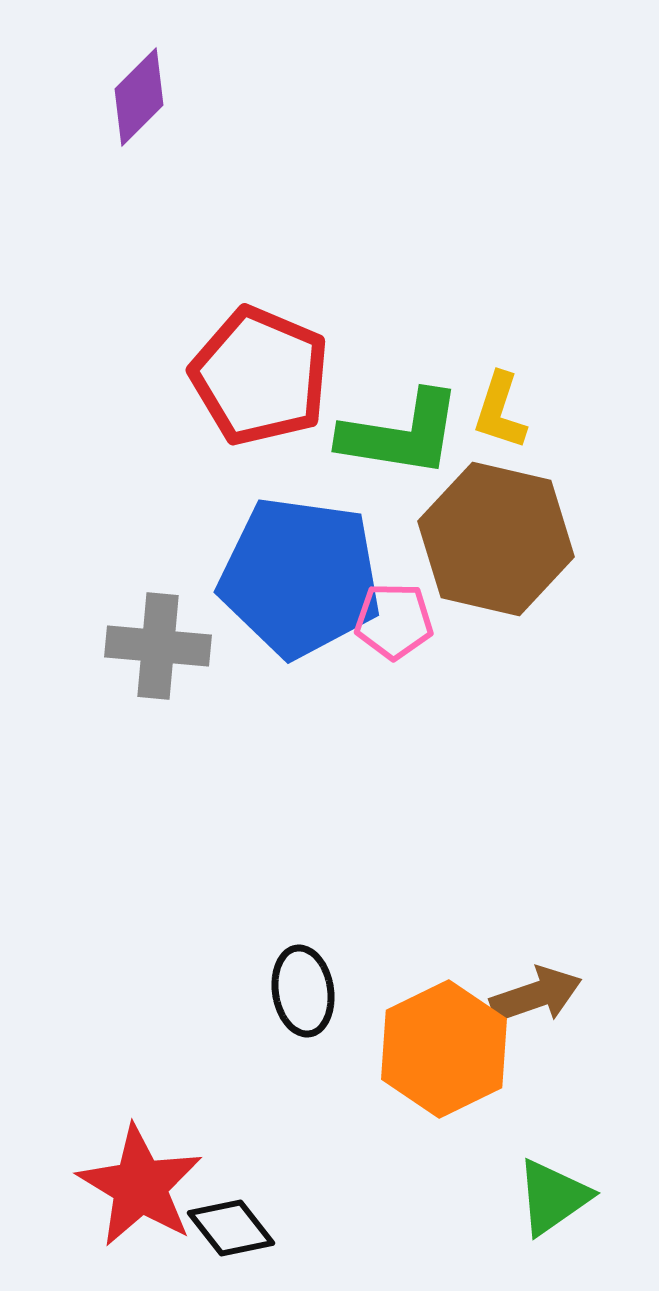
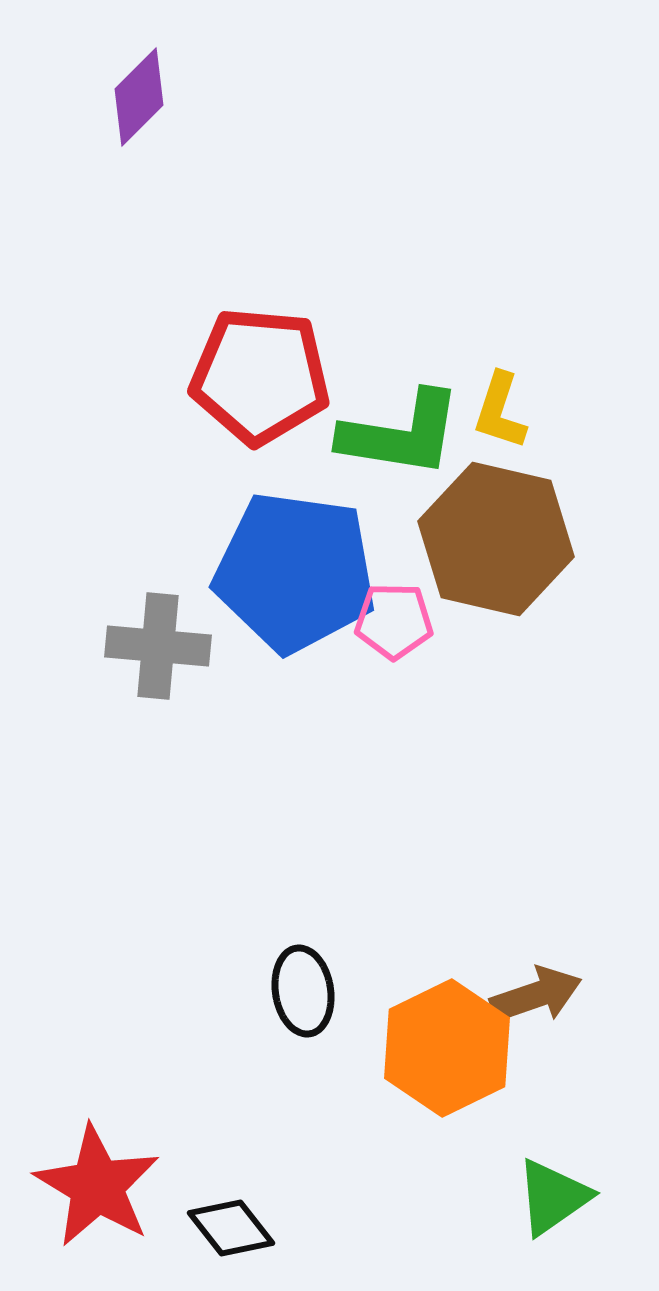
red pentagon: rotated 18 degrees counterclockwise
blue pentagon: moved 5 px left, 5 px up
orange hexagon: moved 3 px right, 1 px up
red star: moved 43 px left
